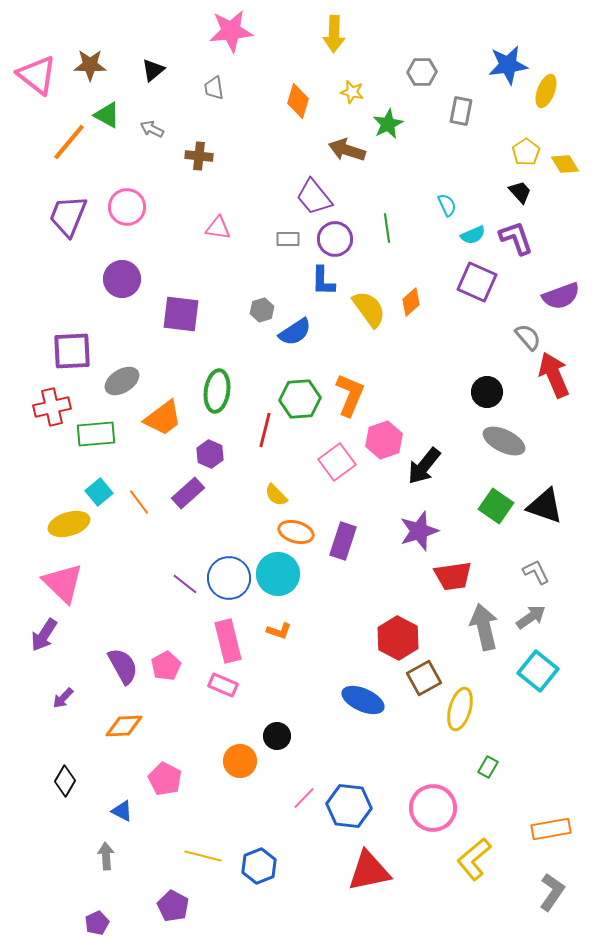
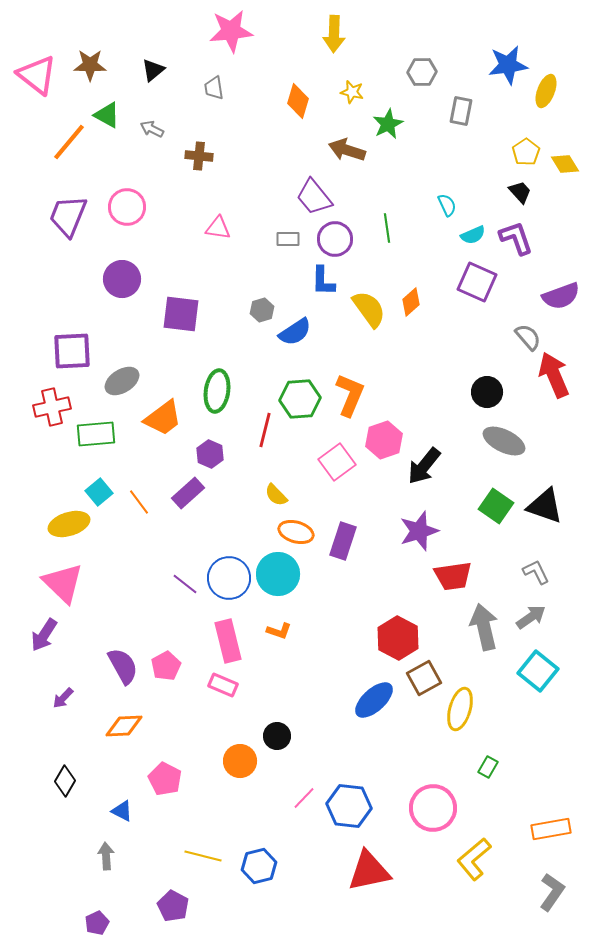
blue ellipse at (363, 700): moved 11 px right; rotated 66 degrees counterclockwise
blue hexagon at (259, 866): rotated 8 degrees clockwise
